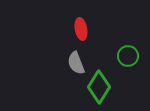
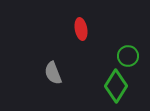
gray semicircle: moved 23 px left, 10 px down
green diamond: moved 17 px right, 1 px up
